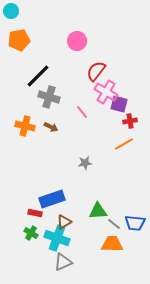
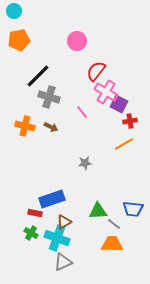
cyan circle: moved 3 px right
purple square: rotated 12 degrees clockwise
blue trapezoid: moved 2 px left, 14 px up
